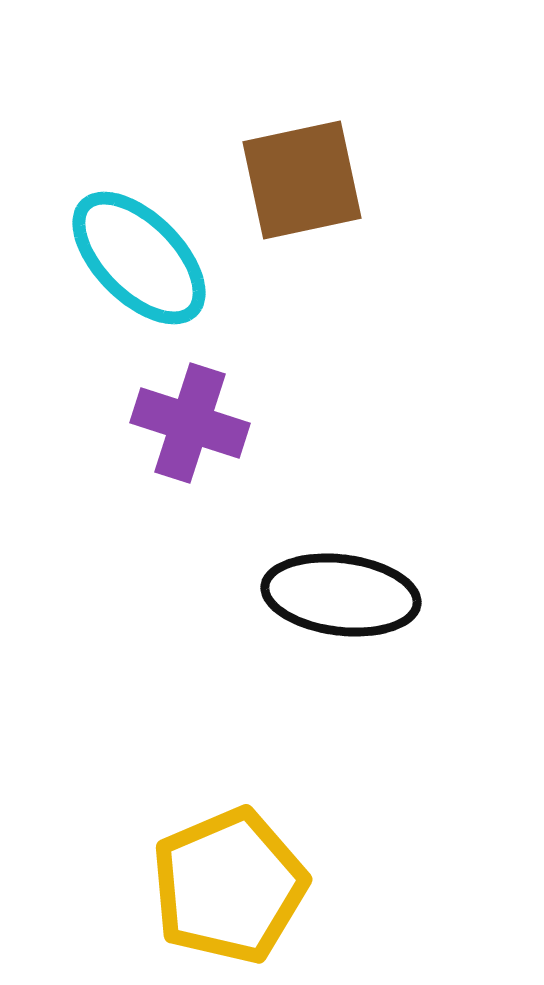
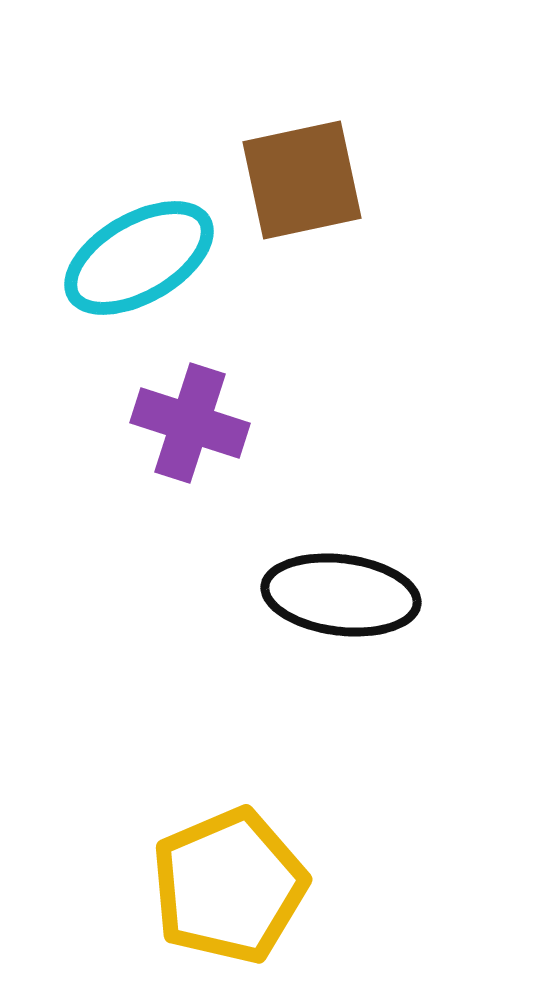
cyan ellipse: rotated 75 degrees counterclockwise
